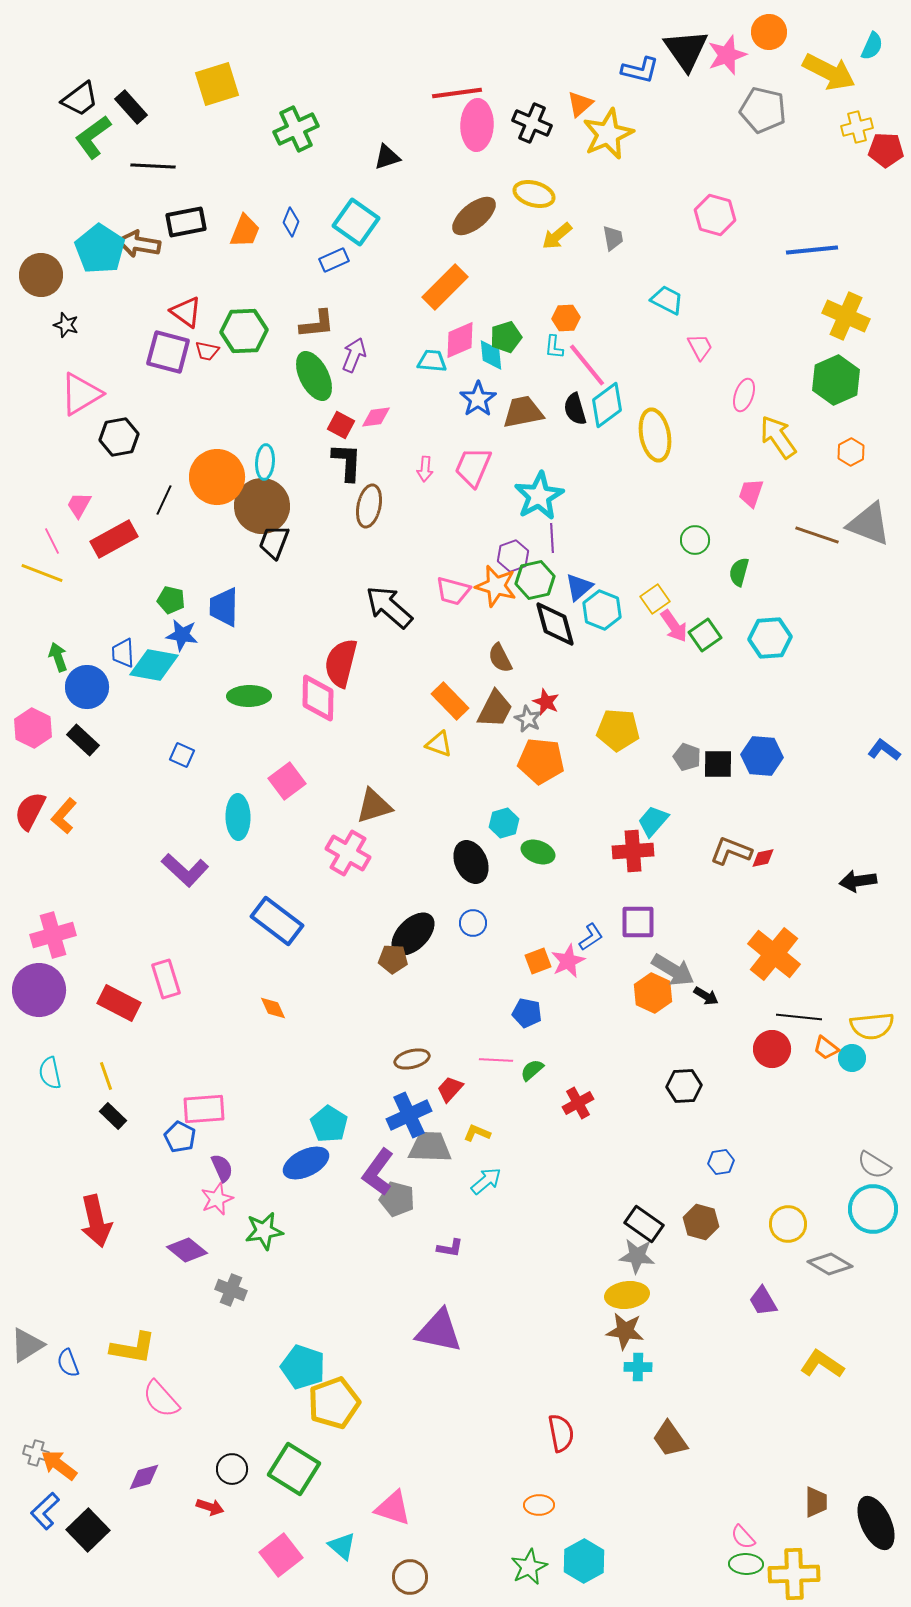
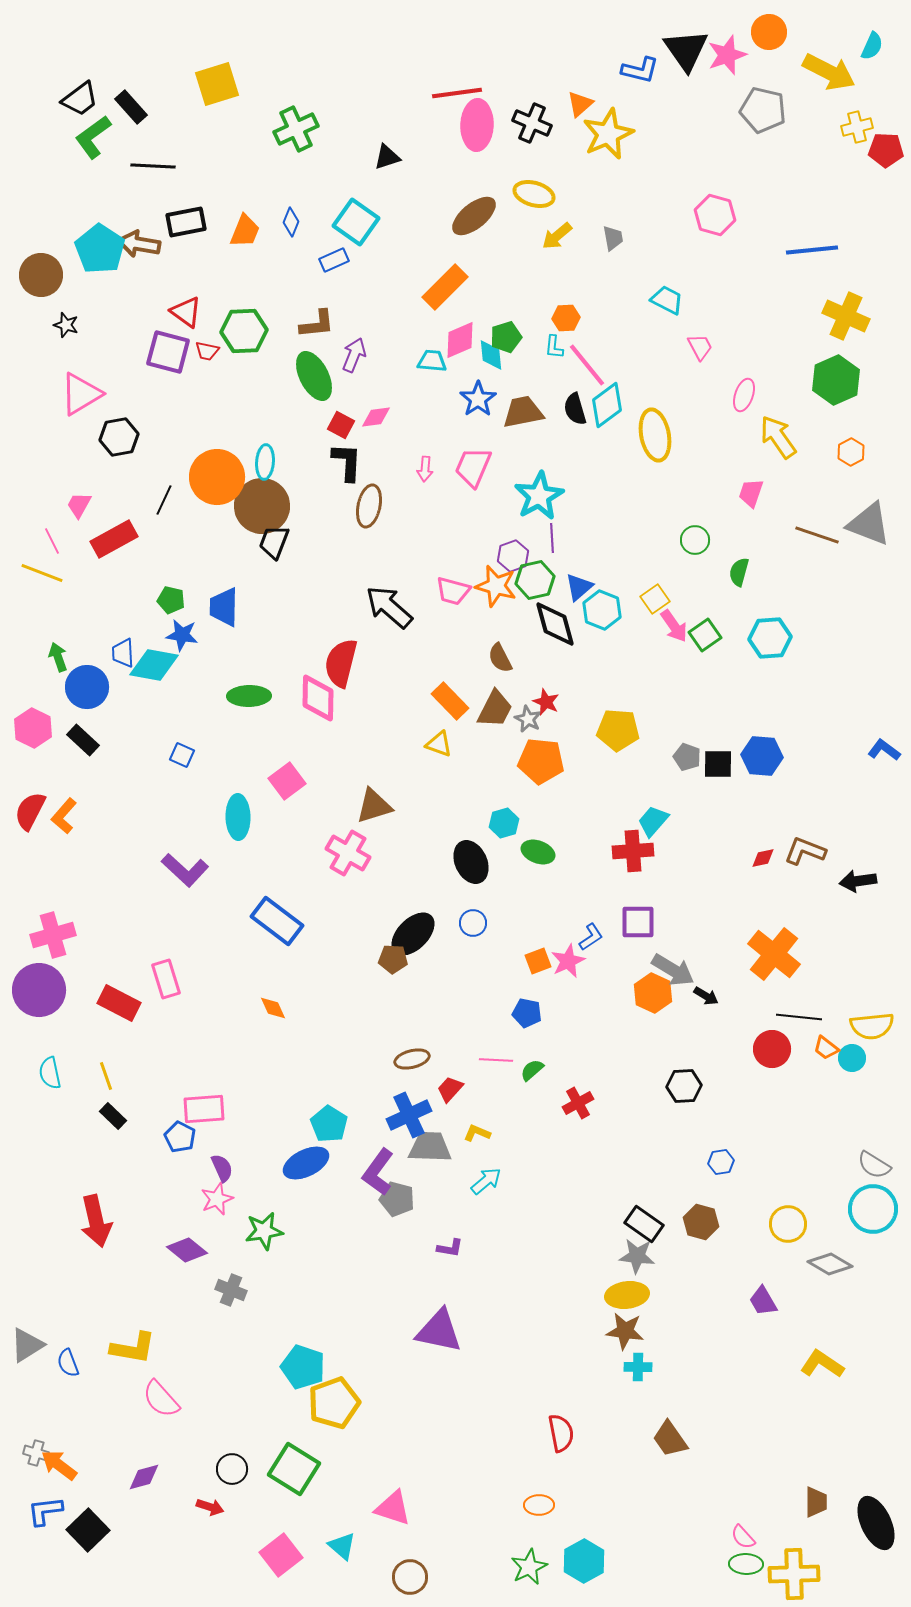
brown L-shape at (731, 851): moved 74 px right
blue L-shape at (45, 1511): rotated 36 degrees clockwise
